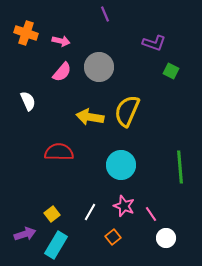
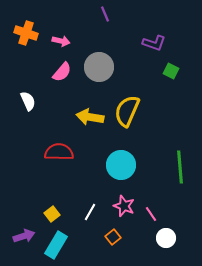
purple arrow: moved 1 px left, 2 px down
